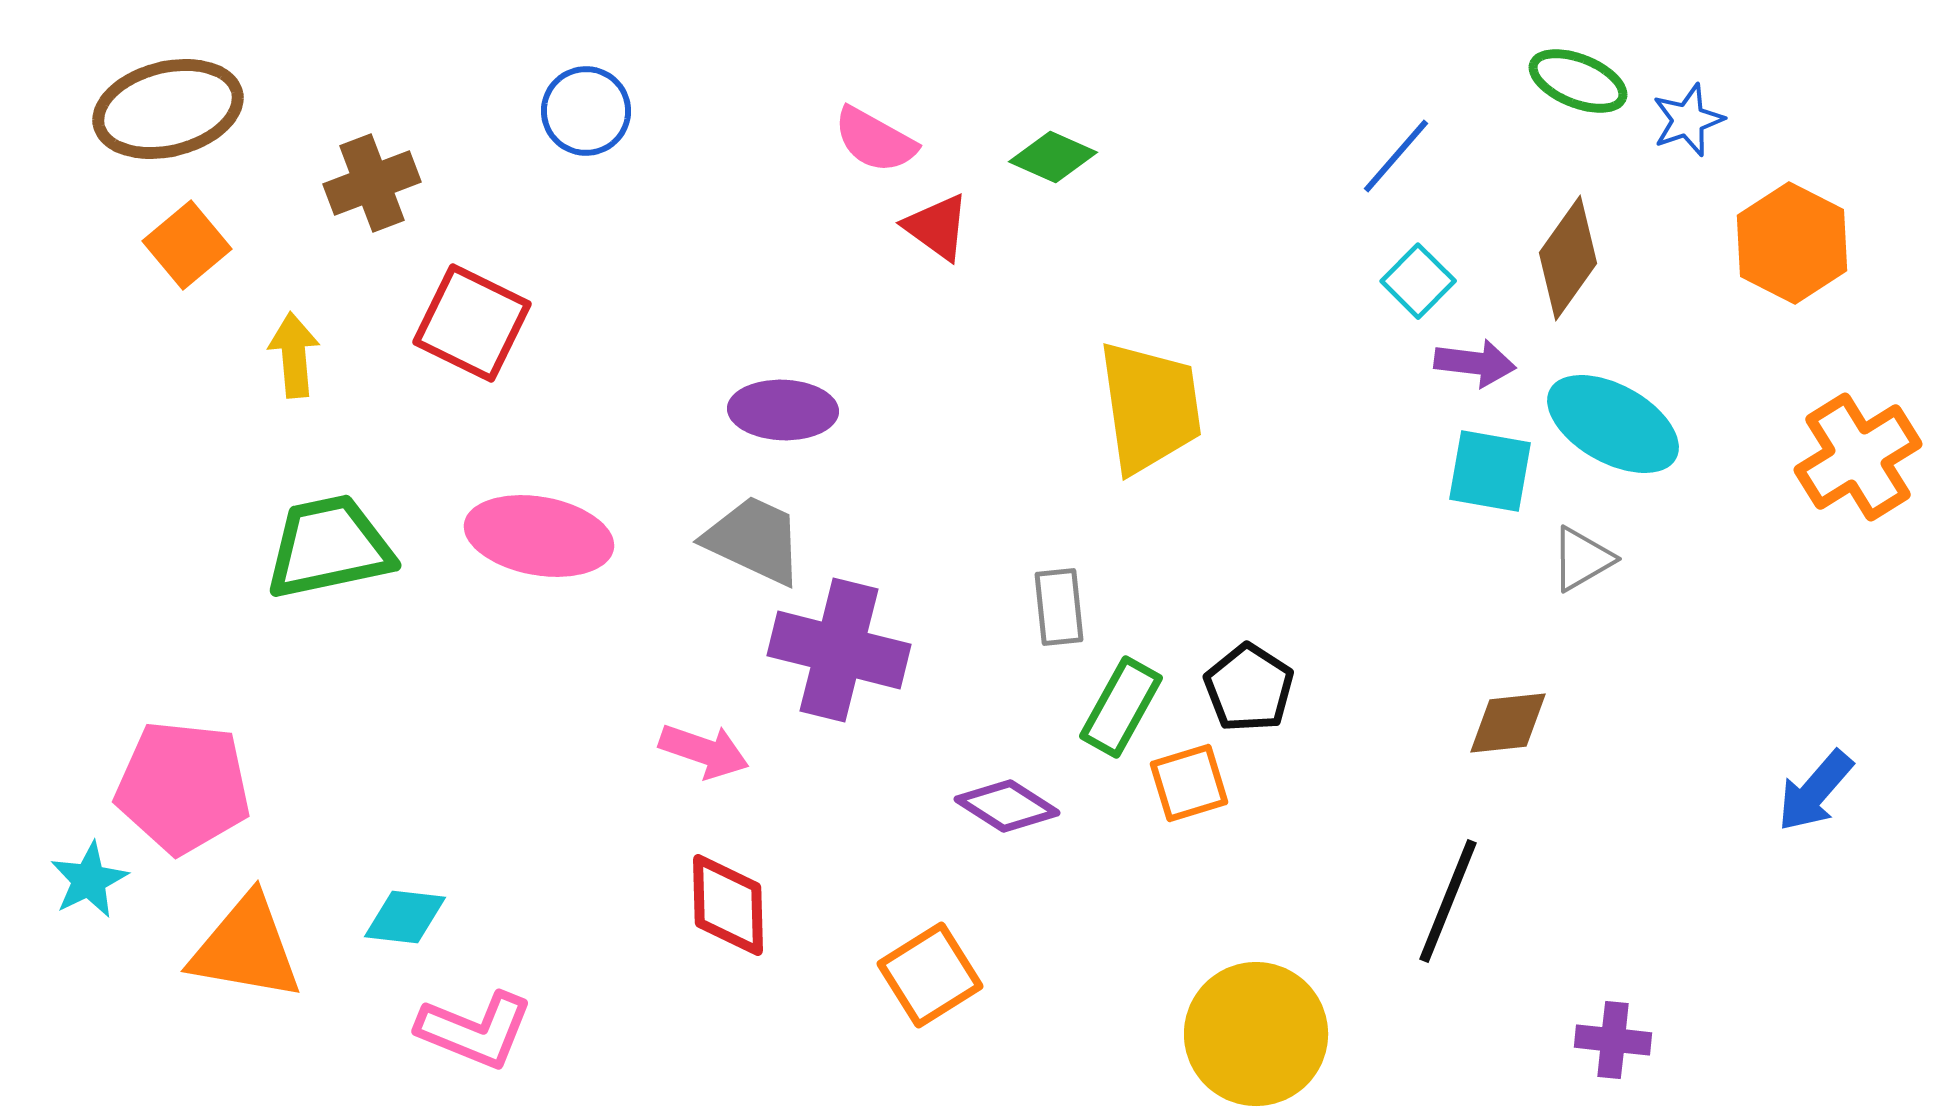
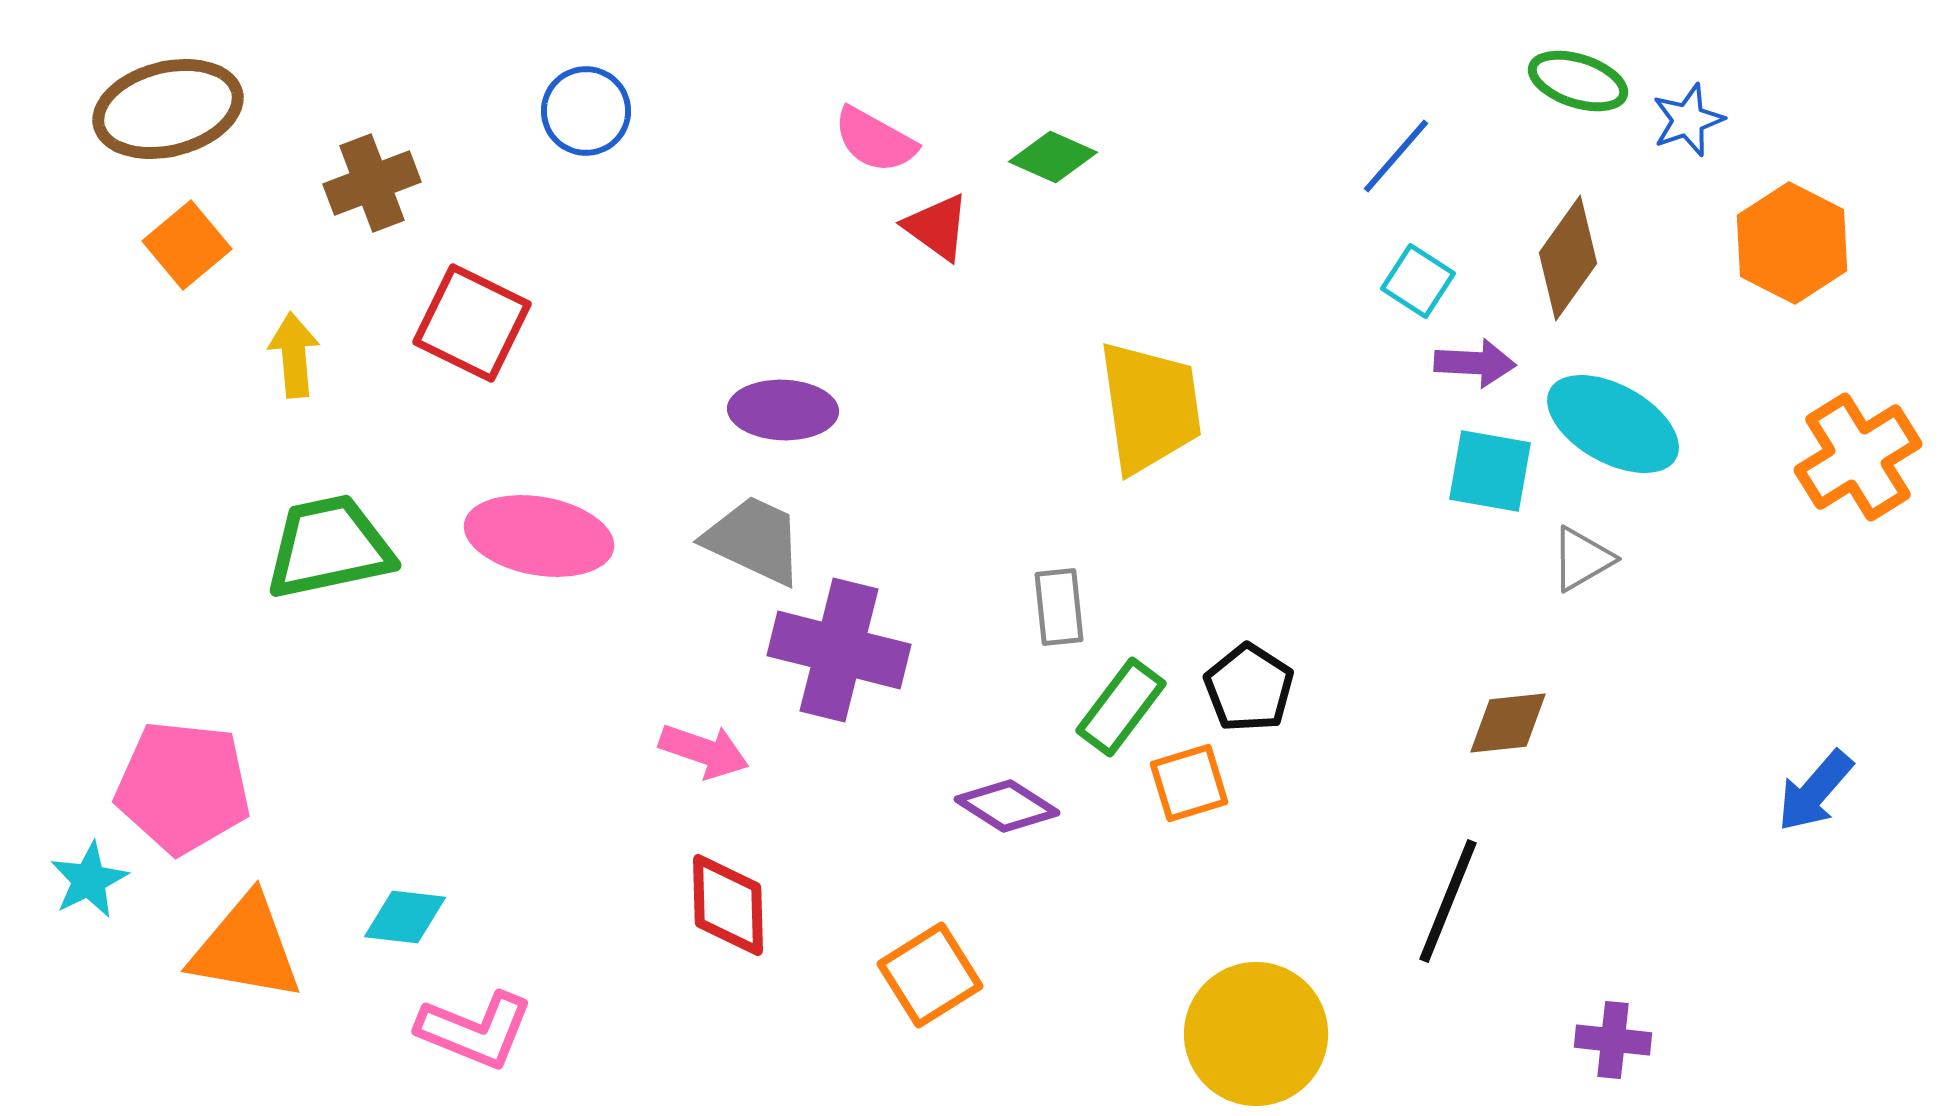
green ellipse at (1578, 81): rotated 4 degrees counterclockwise
cyan square at (1418, 281): rotated 12 degrees counterclockwise
purple arrow at (1475, 363): rotated 4 degrees counterclockwise
green rectangle at (1121, 707): rotated 8 degrees clockwise
